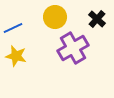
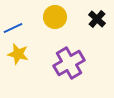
purple cross: moved 4 px left, 15 px down
yellow star: moved 2 px right, 2 px up
